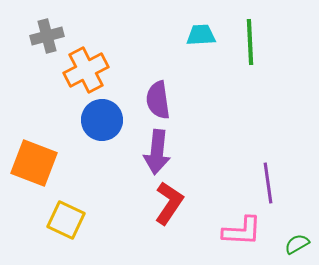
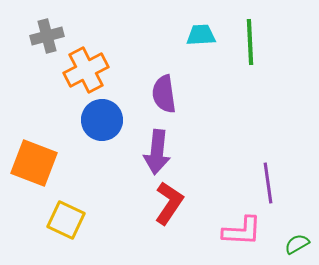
purple semicircle: moved 6 px right, 6 px up
